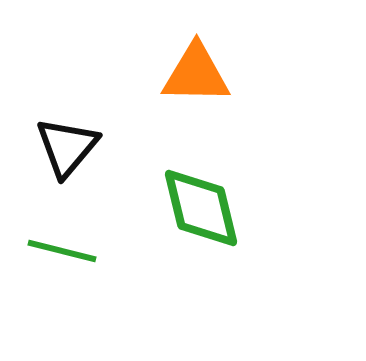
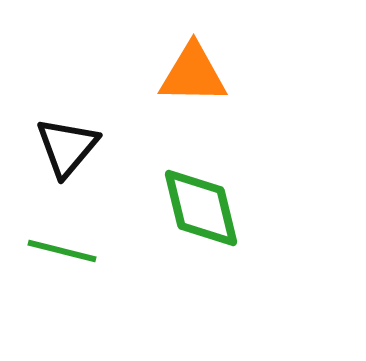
orange triangle: moved 3 px left
